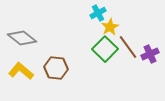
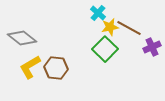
cyan cross: rotated 21 degrees counterclockwise
yellow star: rotated 18 degrees clockwise
brown line: moved 1 px right, 19 px up; rotated 25 degrees counterclockwise
purple cross: moved 2 px right, 7 px up
yellow L-shape: moved 9 px right, 4 px up; rotated 70 degrees counterclockwise
